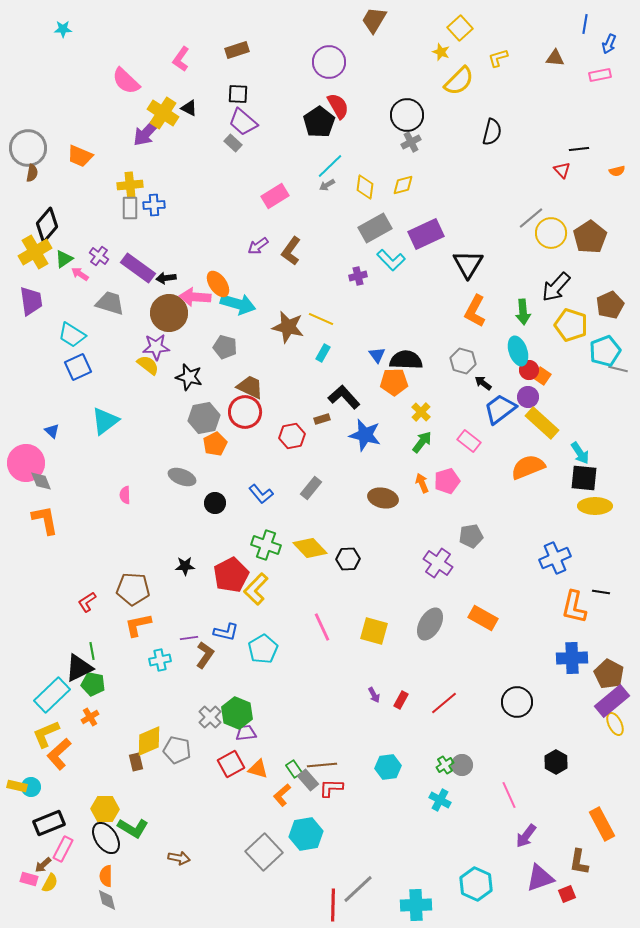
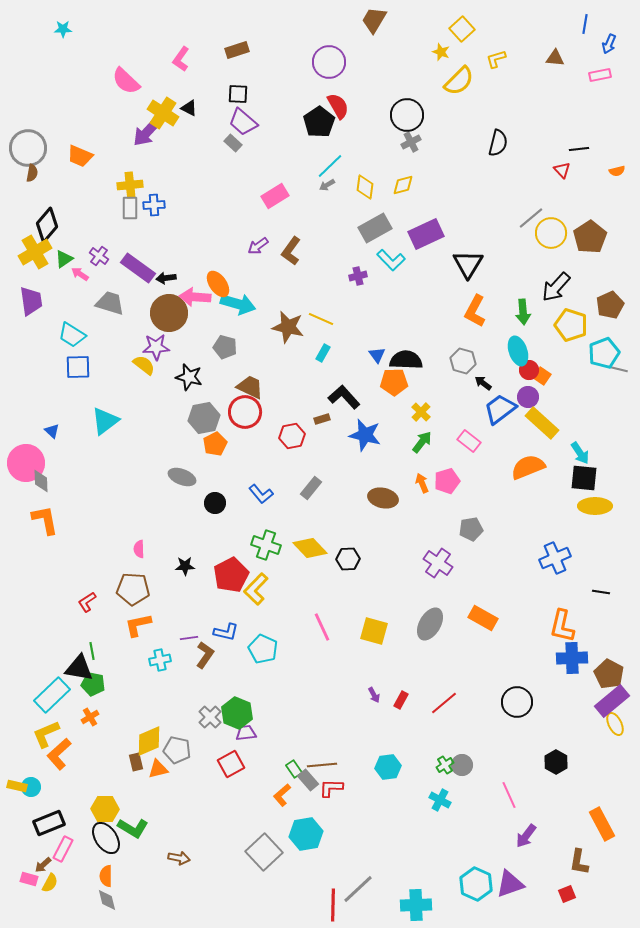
yellow square at (460, 28): moved 2 px right, 1 px down
yellow L-shape at (498, 58): moved 2 px left, 1 px down
black semicircle at (492, 132): moved 6 px right, 11 px down
cyan pentagon at (605, 351): moved 1 px left, 2 px down
yellow semicircle at (148, 365): moved 4 px left
blue square at (78, 367): rotated 24 degrees clockwise
gray diamond at (41, 481): rotated 20 degrees clockwise
pink semicircle at (125, 495): moved 14 px right, 54 px down
gray pentagon at (471, 536): moved 7 px up
orange L-shape at (574, 607): moved 12 px left, 19 px down
cyan pentagon at (263, 649): rotated 16 degrees counterclockwise
black triangle at (79, 668): rotated 36 degrees clockwise
orange triangle at (258, 769): moved 100 px left; rotated 30 degrees counterclockwise
purple triangle at (540, 878): moved 30 px left, 6 px down
